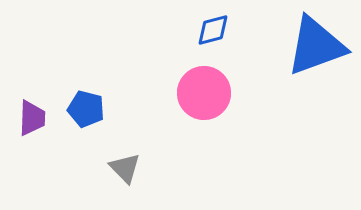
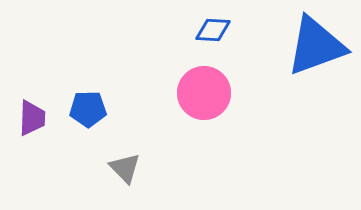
blue diamond: rotated 18 degrees clockwise
blue pentagon: moved 2 px right; rotated 15 degrees counterclockwise
